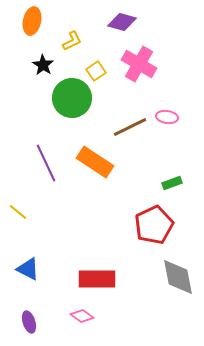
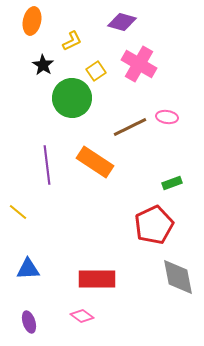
purple line: moved 1 px right, 2 px down; rotated 18 degrees clockwise
blue triangle: rotated 30 degrees counterclockwise
